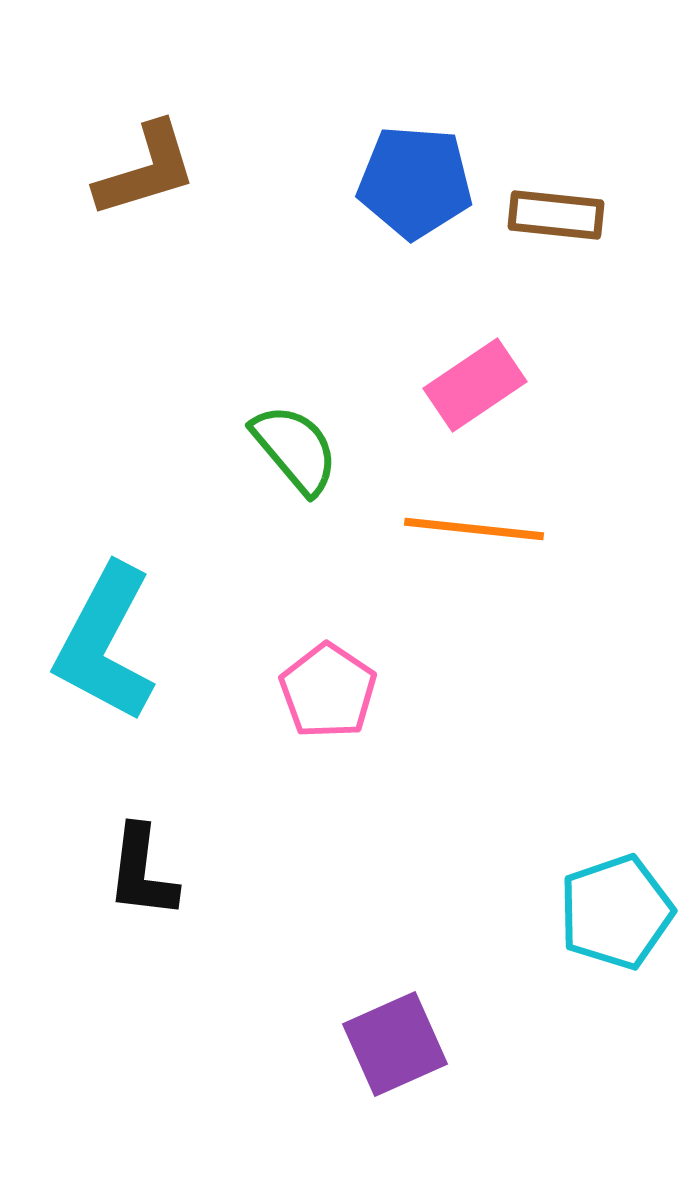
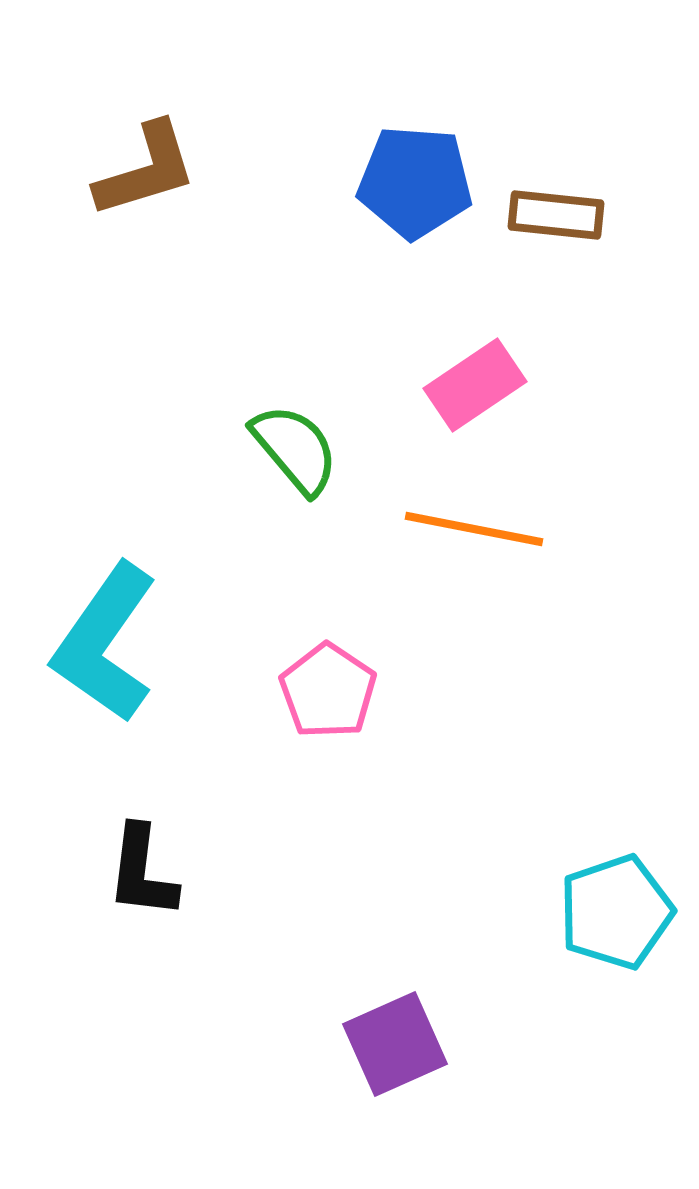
orange line: rotated 5 degrees clockwise
cyan L-shape: rotated 7 degrees clockwise
